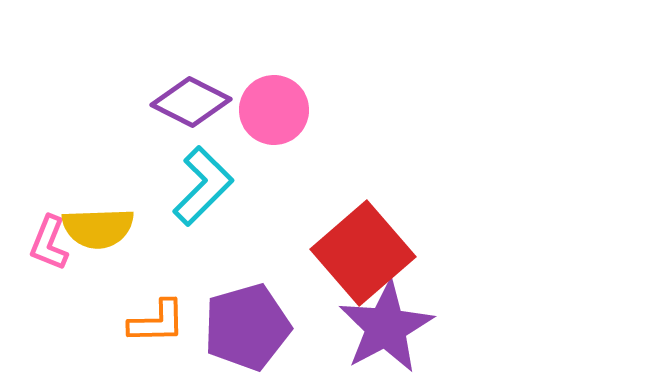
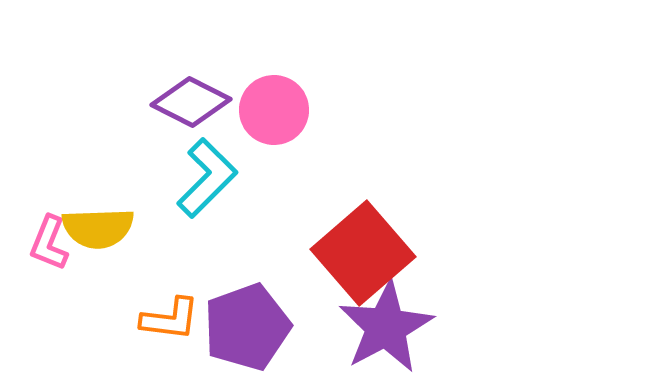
cyan L-shape: moved 4 px right, 8 px up
orange L-shape: moved 13 px right, 3 px up; rotated 8 degrees clockwise
purple pentagon: rotated 4 degrees counterclockwise
